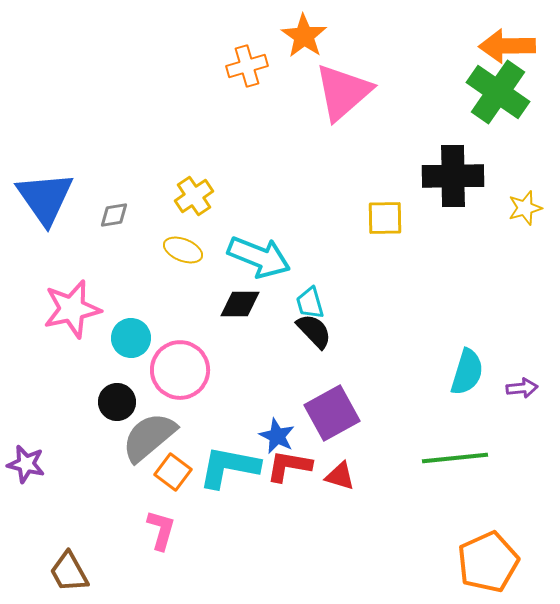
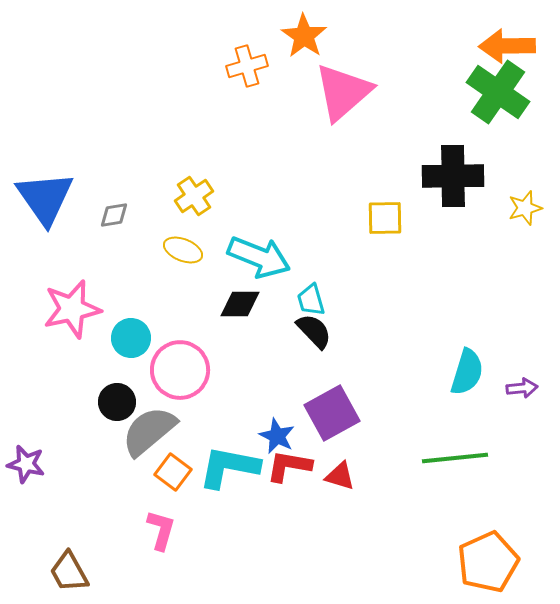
cyan trapezoid: moved 1 px right, 3 px up
gray semicircle: moved 6 px up
